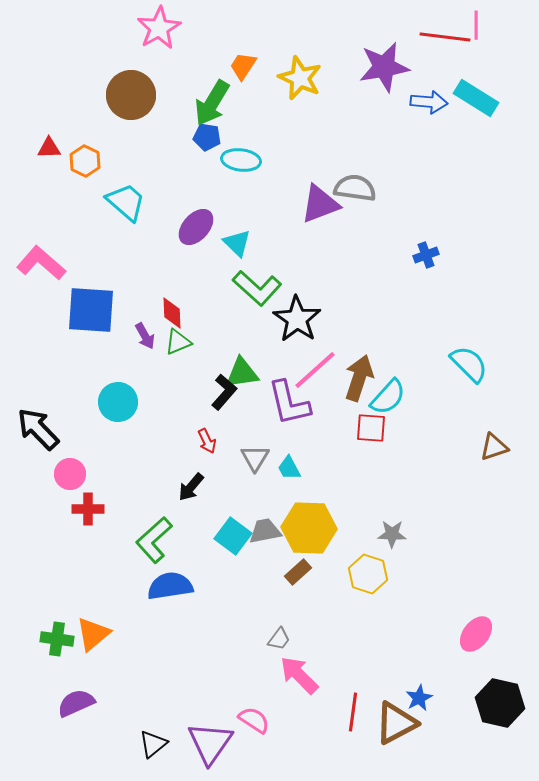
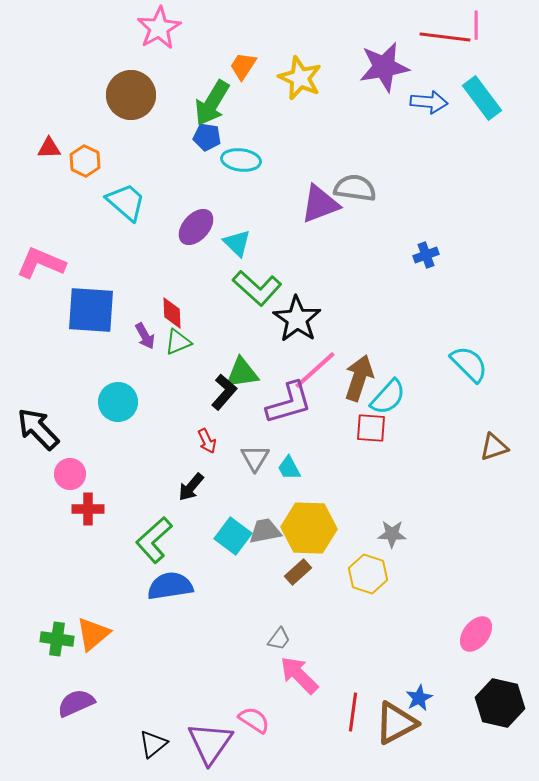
cyan rectangle at (476, 98): moved 6 px right; rotated 21 degrees clockwise
pink L-shape at (41, 263): rotated 18 degrees counterclockwise
purple L-shape at (289, 403): rotated 93 degrees counterclockwise
